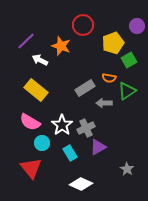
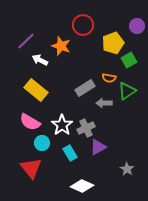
white diamond: moved 1 px right, 2 px down
